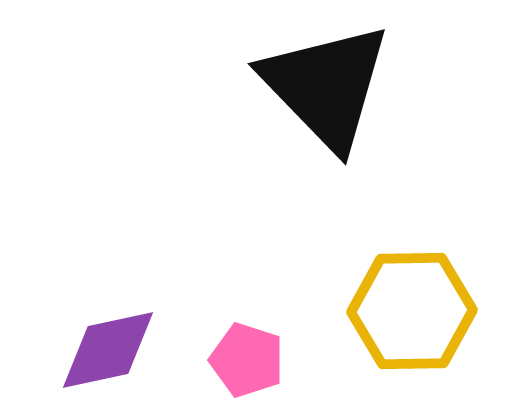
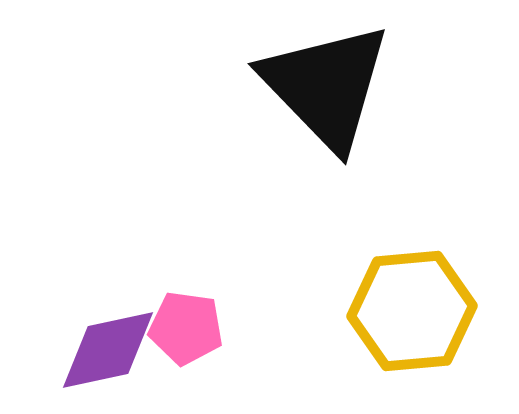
yellow hexagon: rotated 4 degrees counterclockwise
pink pentagon: moved 61 px left, 32 px up; rotated 10 degrees counterclockwise
